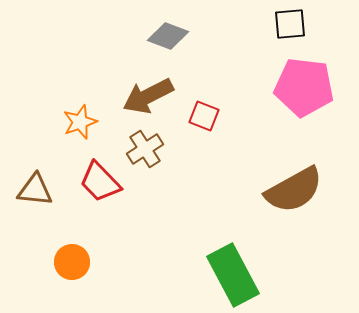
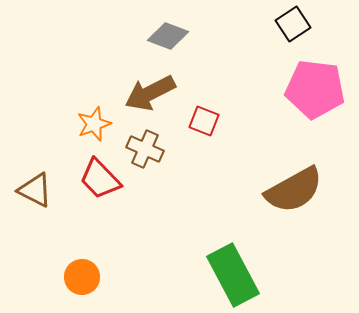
black square: moved 3 px right; rotated 28 degrees counterclockwise
pink pentagon: moved 11 px right, 2 px down
brown arrow: moved 2 px right, 3 px up
red square: moved 5 px down
orange star: moved 14 px right, 2 px down
brown cross: rotated 33 degrees counterclockwise
red trapezoid: moved 3 px up
brown triangle: rotated 21 degrees clockwise
orange circle: moved 10 px right, 15 px down
